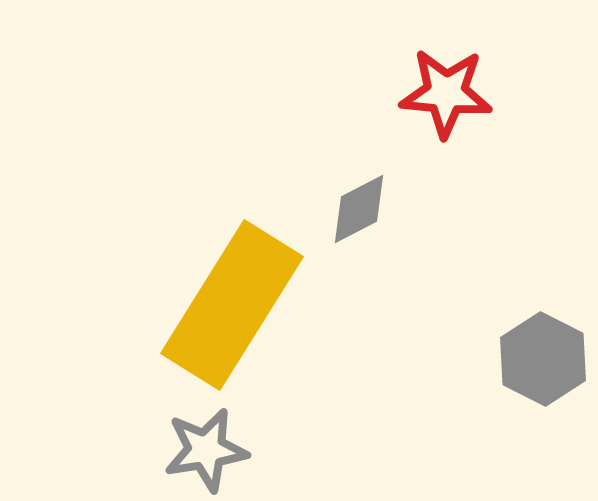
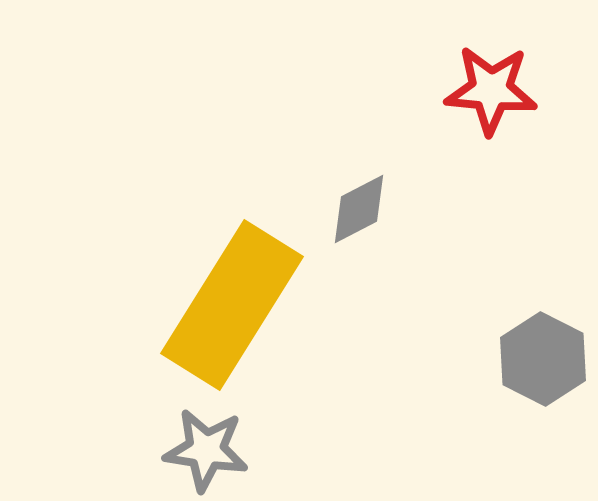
red star: moved 45 px right, 3 px up
gray star: rotated 18 degrees clockwise
